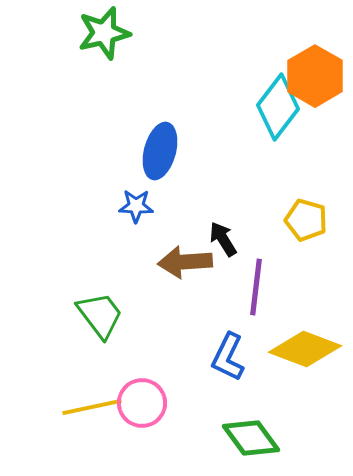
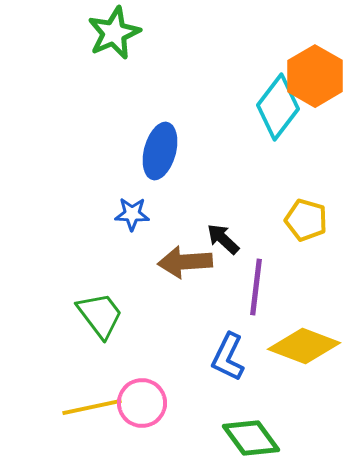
green star: moved 10 px right; rotated 10 degrees counterclockwise
blue star: moved 4 px left, 8 px down
black arrow: rotated 15 degrees counterclockwise
yellow diamond: moved 1 px left, 3 px up
